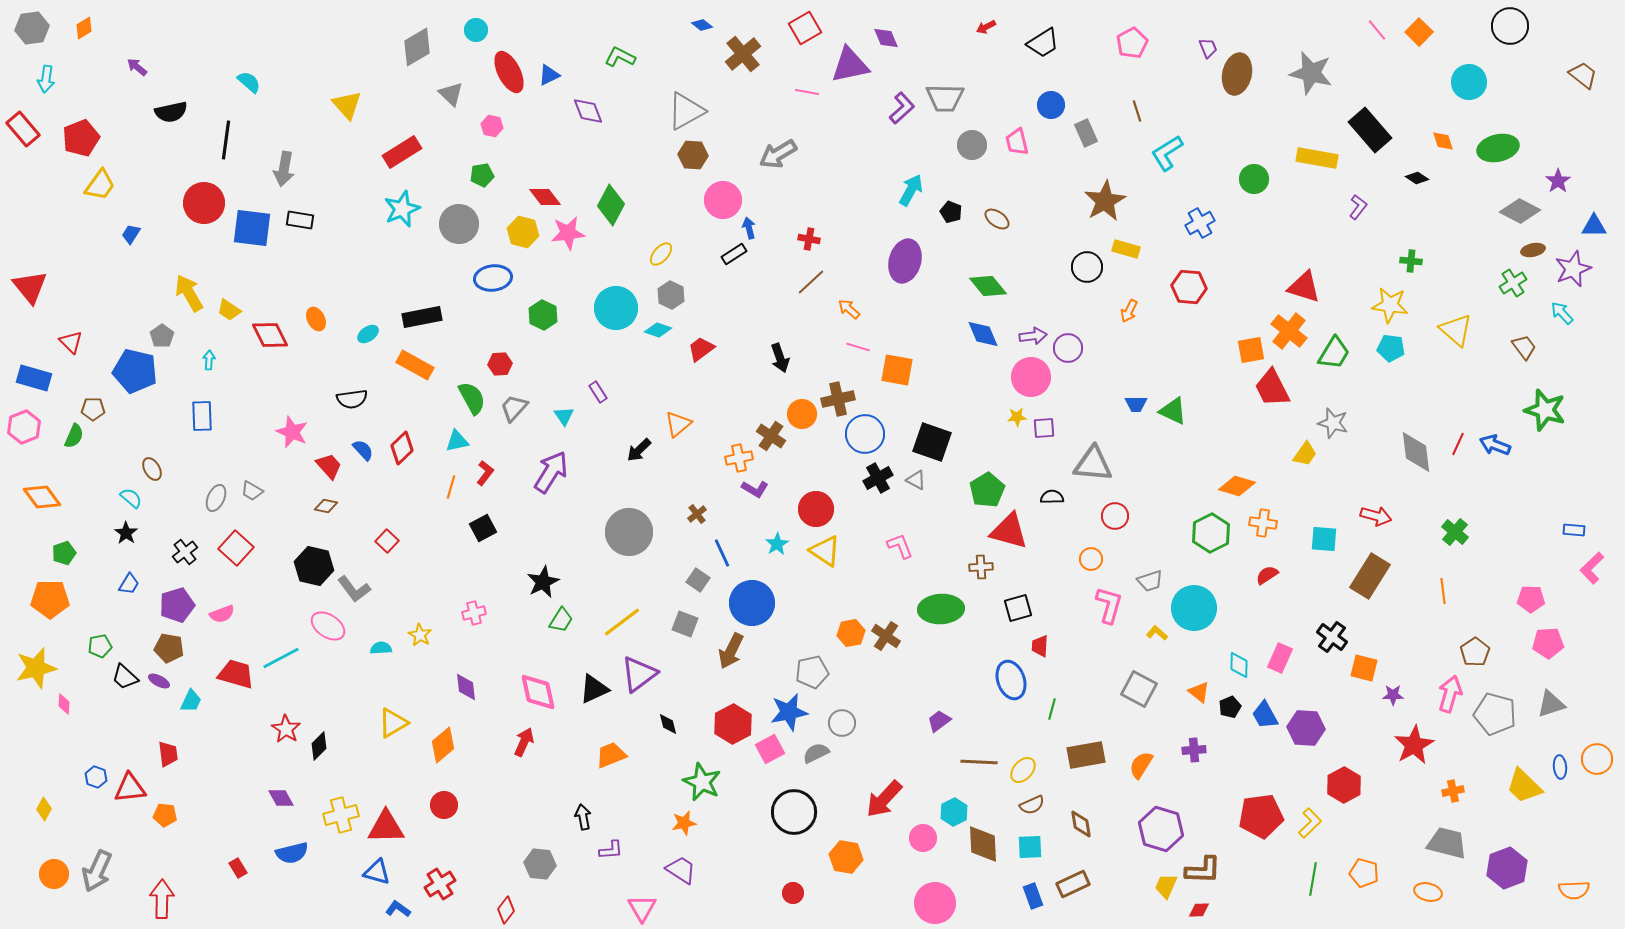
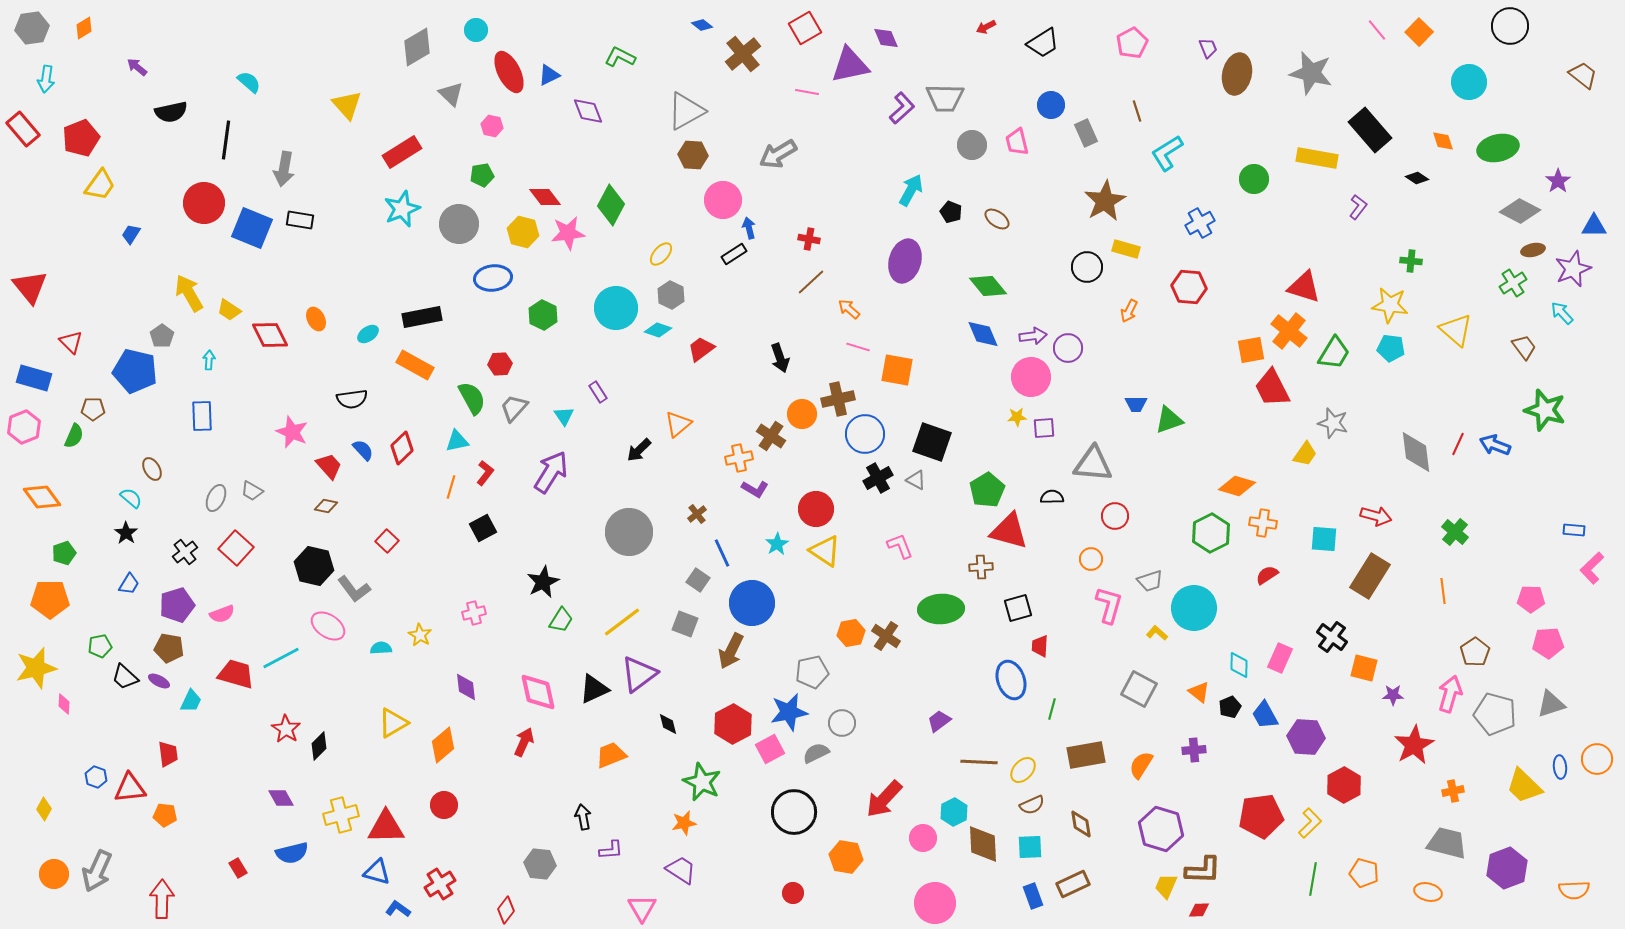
blue square at (252, 228): rotated 15 degrees clockwise
green triangle at (1173, 411): moved 4 px left, 9 px down; rotated 44 degrees counterclockwise
purple hexagon at (1306, 728): moved 9 px down
